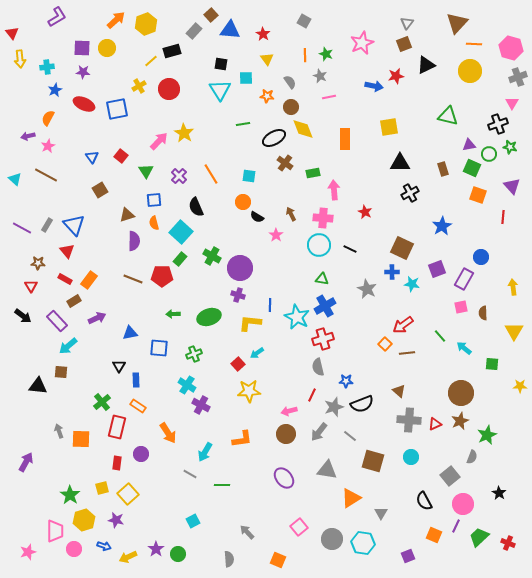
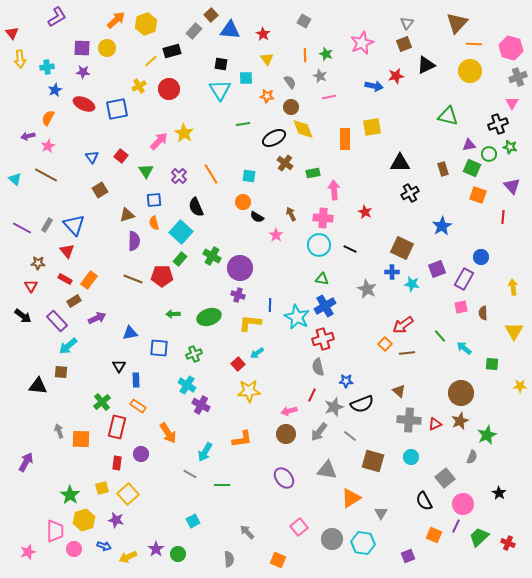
yellow square at (389, 127): moved 17 px left
gray square at (450, 476): moved 5 px left, 2 px down
